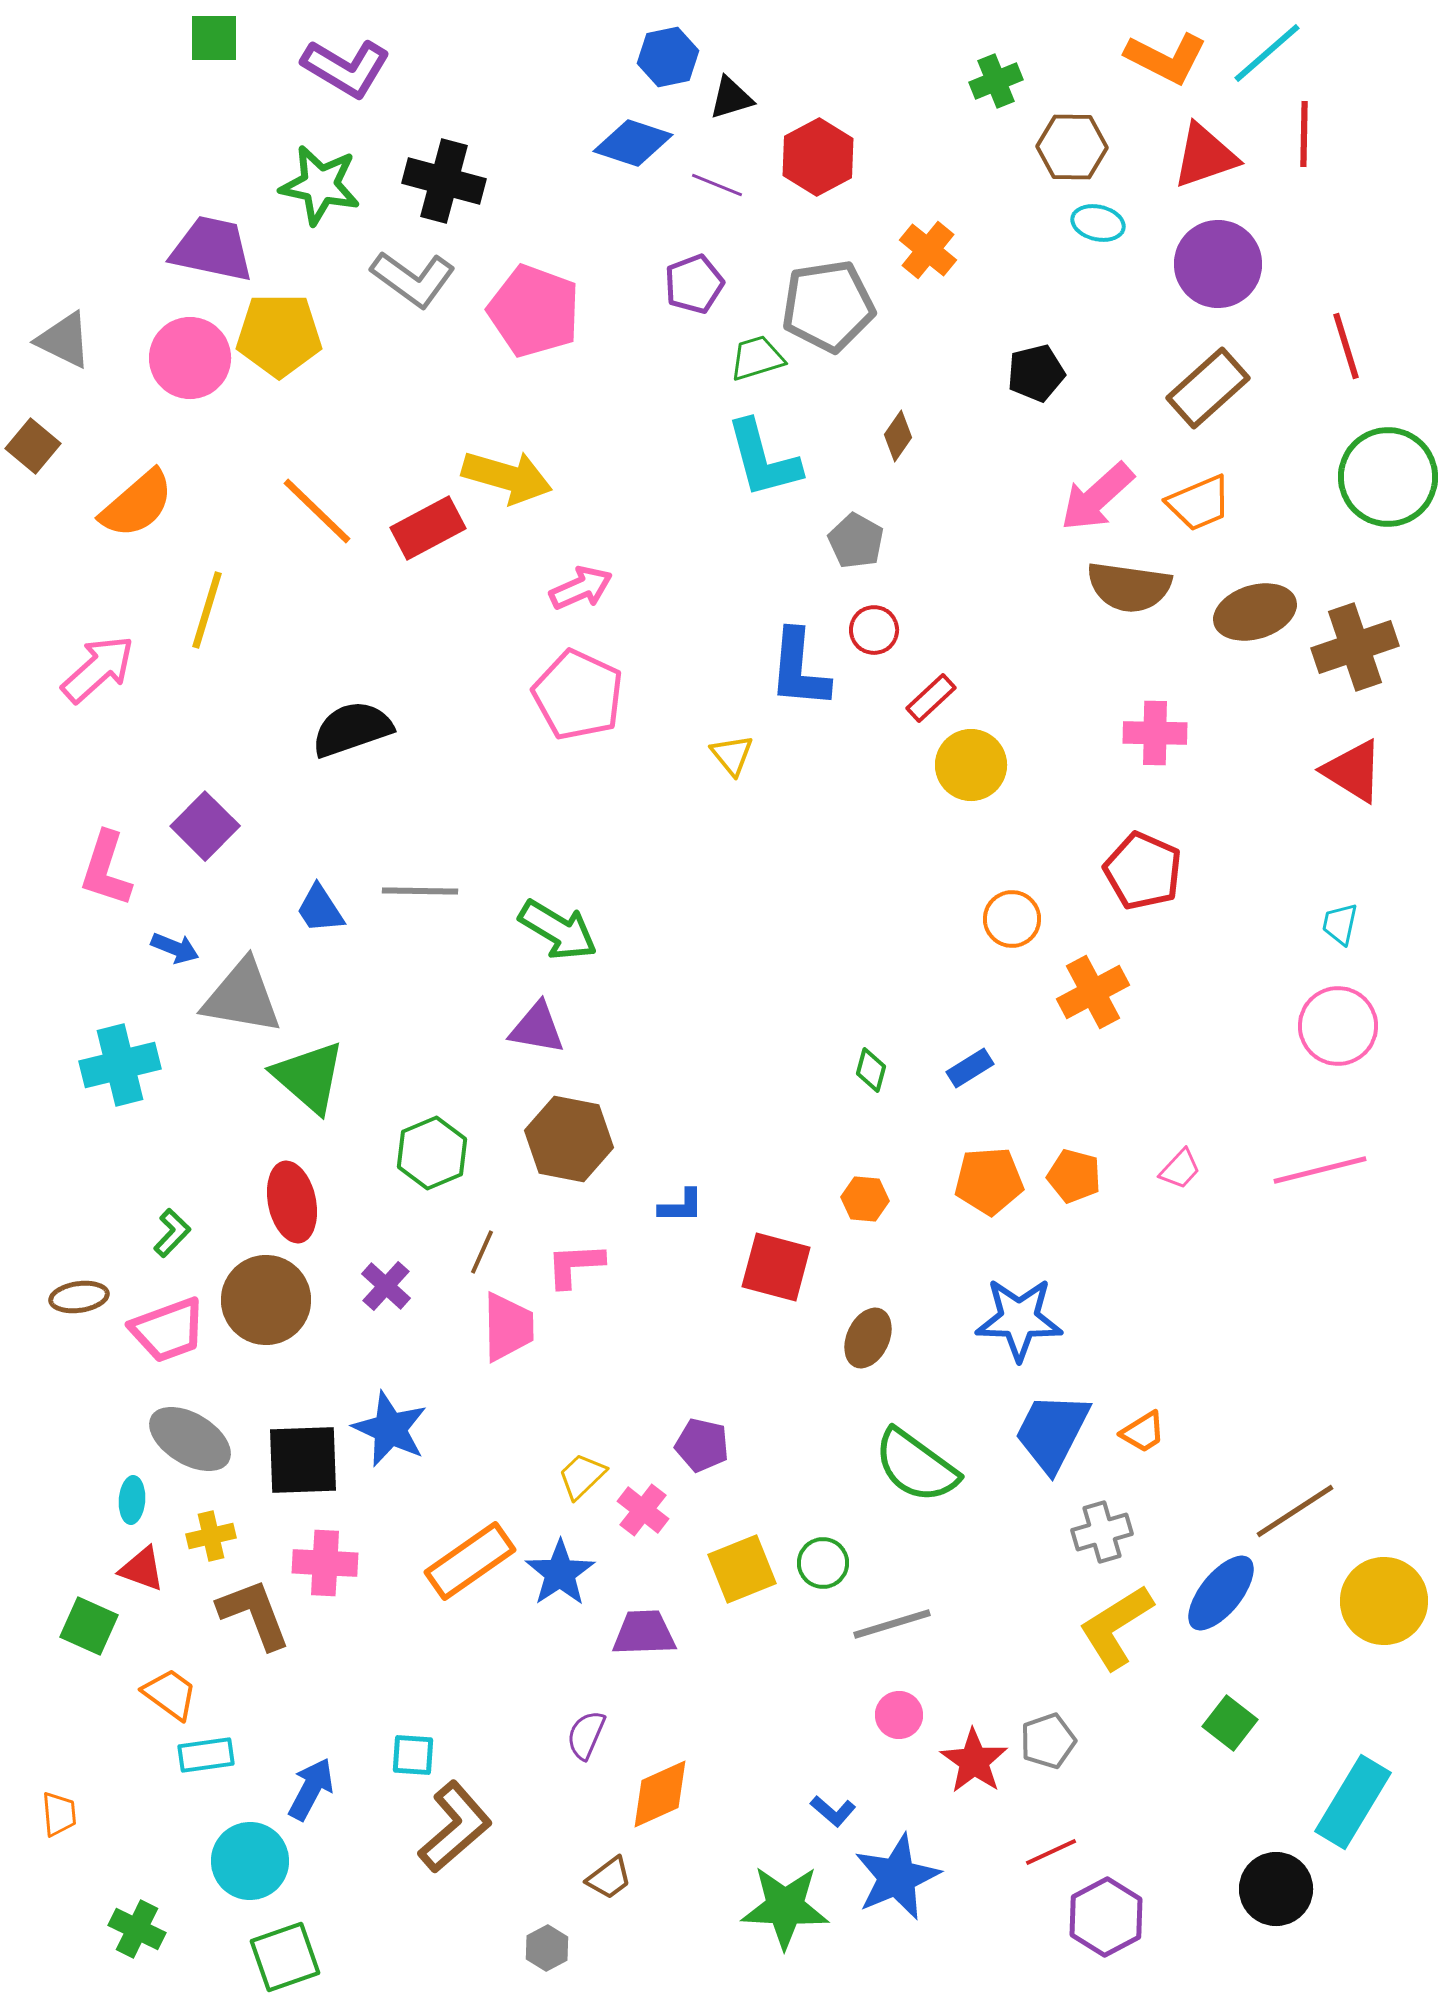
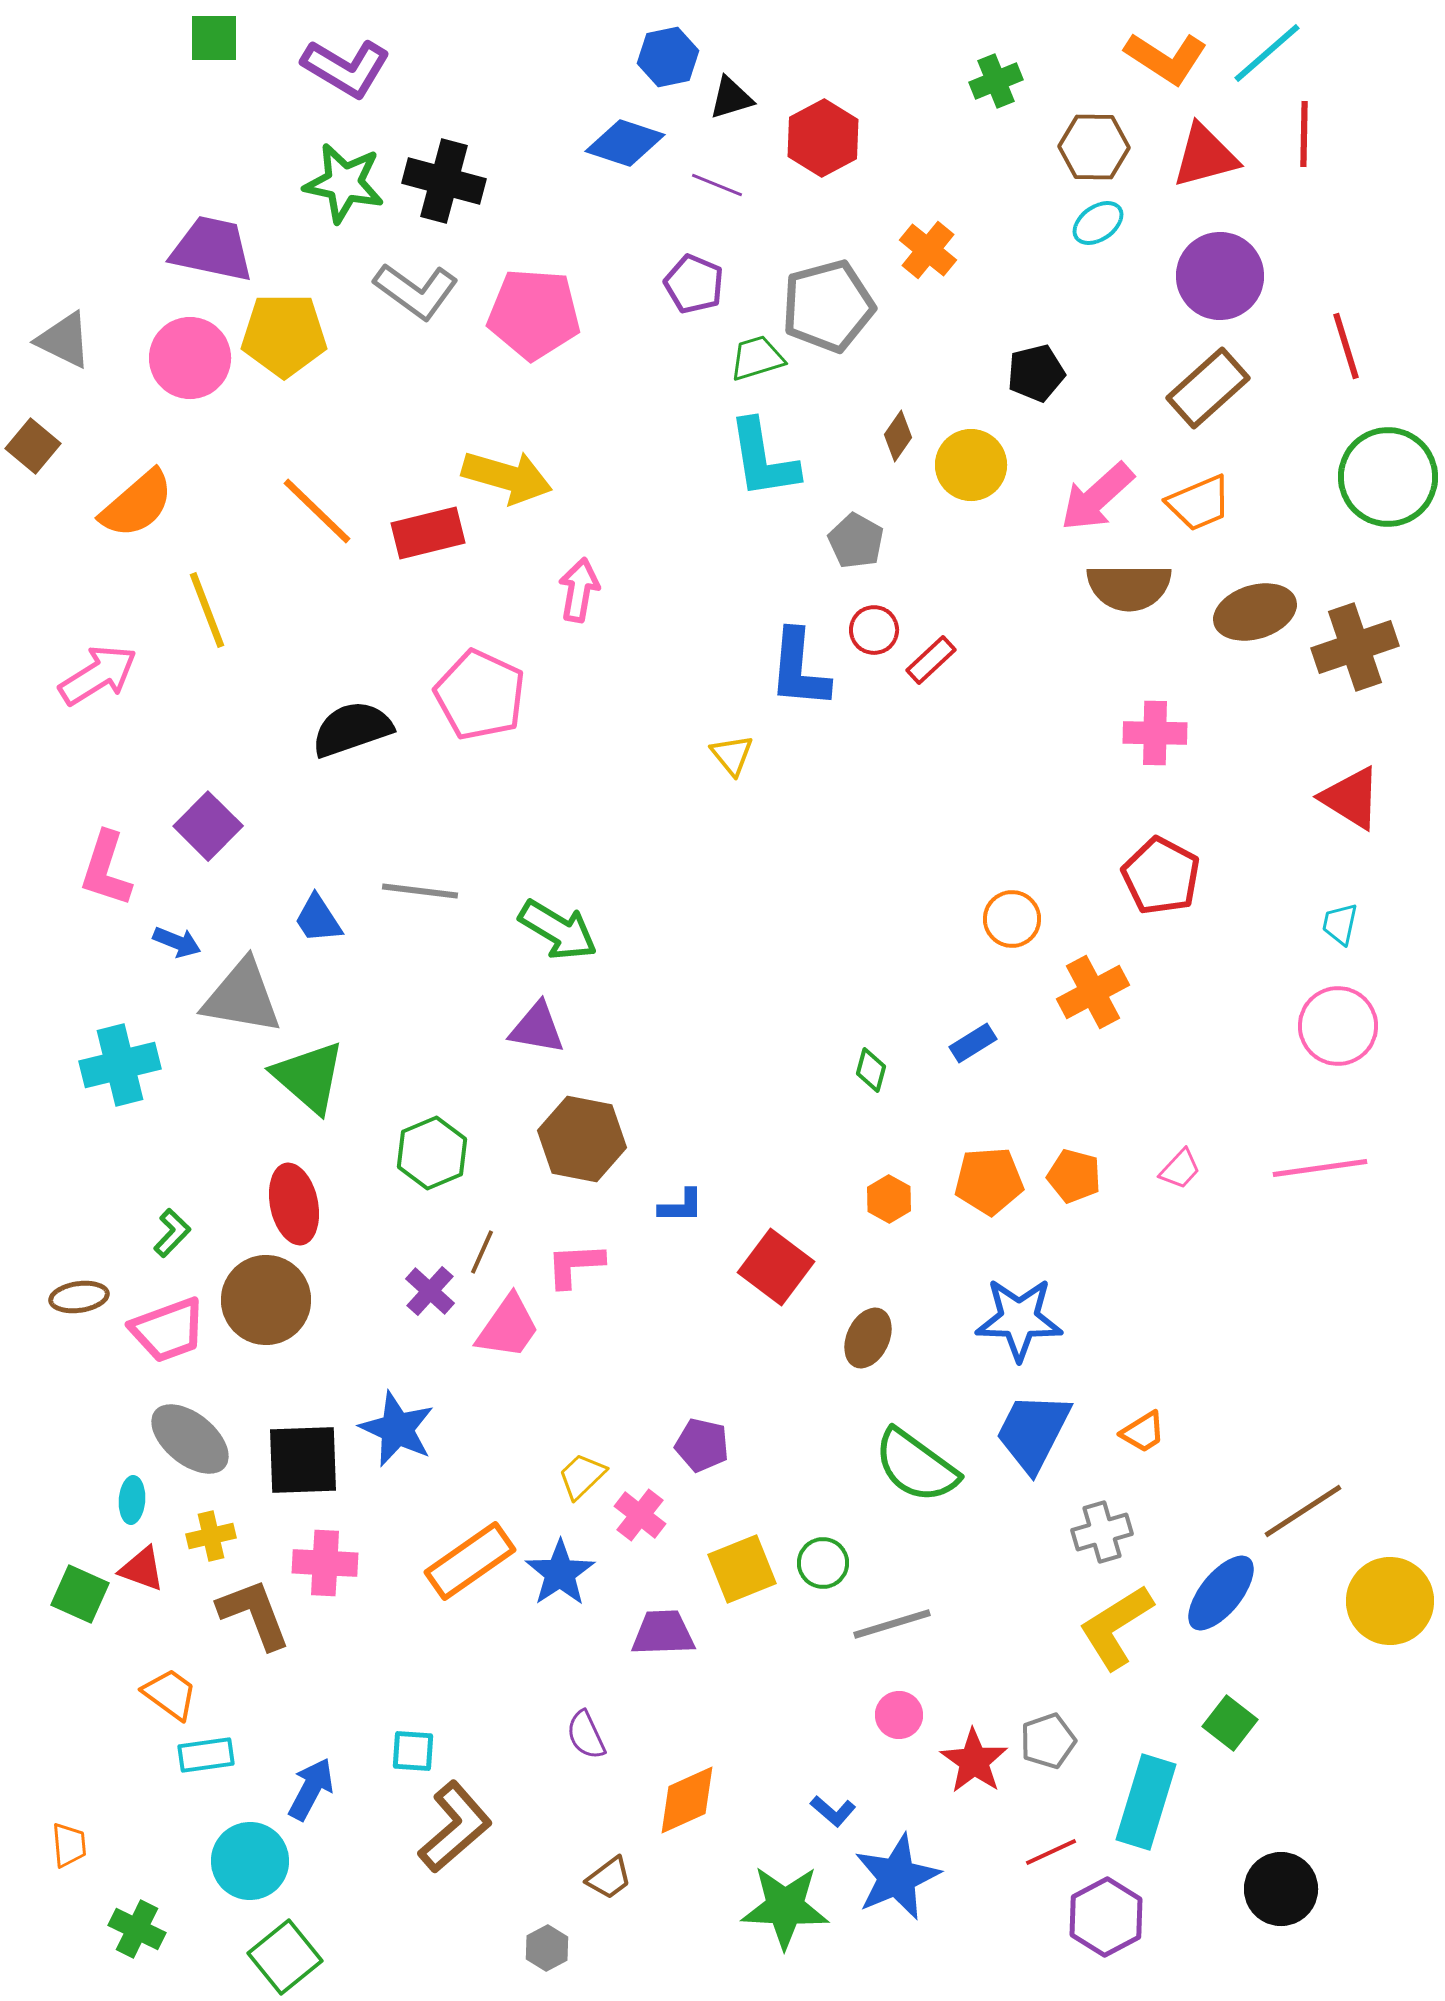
orange L-shape at (1166, 58): rotated 6 degrees clockwise
blue diamond at (633, 143): moved 8 px left
brown hexagon at (1072, 147): moved 22 px right
red triangle at (1205, 156): rotated 4 degrees clockwise
red hexagon at (818, 157): moved 5 px right, 19 px up
green star at (320, 185): moved 24 px right, 2 px up
cyan ellipse at (1098, 223): rotated 48 degrees counterclockwise
purple circle at (1218, 264): moved 2 px right, 12 px down
gray L-shape at (413, 279): moved 3 px right, 12 px down
purple pentagon at (694, 284): rotated 28 degrees counterclockwise
gray pentagon at (828, 306): rotated 6 degrees counterclockwise
pink pentagon at (534, 311): moved 3 px down; rotated 16 degrees counterclockwise
yellow pentagon at (279, 335): moved 5 px right
cyan L-shape at (763, 459): rotated 6 degrees clockwise
red rectangle at (428, 528): moved 5 px down; rotated 14 degrees clockwise
brown semicircle at (1129, 587): rotated 8 degrees counterclockwise
pink arrow at (581, 588): moved 2 px left, 2 px down; rotated 56 degrees counterclockwise
yellow line at (207, 610): rotated 38 degrees counterclockwise
pink arrow at (98, 669): moved 6 px down; rotated 10 degrees clockwise
pink pentagon at (578, 695): moved 98 px left
red rectangle at (931, 698): moved 38 px up
yellow circle at (971, 765): moved 300 px up
red triangle at (1353, 771): moved 2 px left, 27 px down
purple square at (205, 826): moved 3 px right
red pentagon at (1143, 871): moved 18 px right, 5 px down; rotated 4 degrees clockwise
gray line at (420, 891): rotated 6 degrees clockwise
blue trapezoid at (320, 909): moved 2 px left, 10 px down
blue arrow at (175, 948): moved 2 px right, 6 px up
blue rectangle at (970, 1068): moved 3 px right, 25 px up
brown hexagon at (569, 1139): moved 13 px right
pink line at (1320, 1170): moved 2 px up; rotated 6 degrees clockwise
orange hexagon at (865, 1199): moved 24 px right; rotated 24 degrees clockwise
red ellipse at (292, 1202): moved 2 px right, 2 px down
red square at (776, 1267): rotated 22 degrees clockwise
purple cross at (386, 1286): moved 44 px right, 5 px down
pink trapezoid at (508, 1327): rotated 36 degrees clockwise
blue star at (390, 1429): moved 7 px right
blue trapezoid at (1052, 1432): moved 19 px left
gray ellipse at (190, 1439): rotated 8 degrees clockwise
pink cross at (643, 1510): moved 3 px left, 5 px down
brown line at (1295, 1511): moved 8 px right
yellow circle at (1384, 1601): moved 6 px right
green square at (89, 1626): moved 9 px left, 32 px up
purple trapezoid at (644, 1633): moved 19 px right
purple semicircle at (586, 1735): rotated 48 degrees counterclockwise
cyan square at (413, 1755): moved 4 px up
orange diamond at (660, 1794): moved 27 px right, 6 px down
cyan rectangle at (1353, 1802): moved 207 px left; rotated 14 degrees counterclockwise
orange trapezoid at (59, 1814): moved 10 px right, 31 px down
black circle at (1276, 1889): moved 5 px right
green square at (285, 1957): rotated 20 degrees counterclockwise
